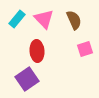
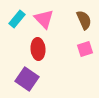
brown semicircle: moved 10 px right
red ellipse: moved 1 px right, 2 px up
purple square: rotated 20 degrees counterclockwise
